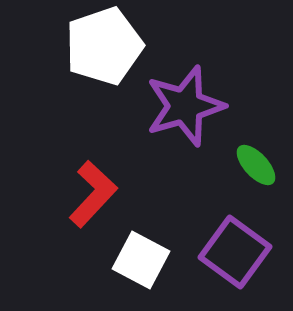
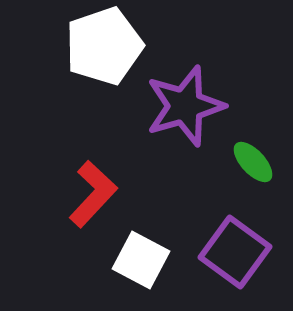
green ellipse: moved 3 px left, 3 px up
